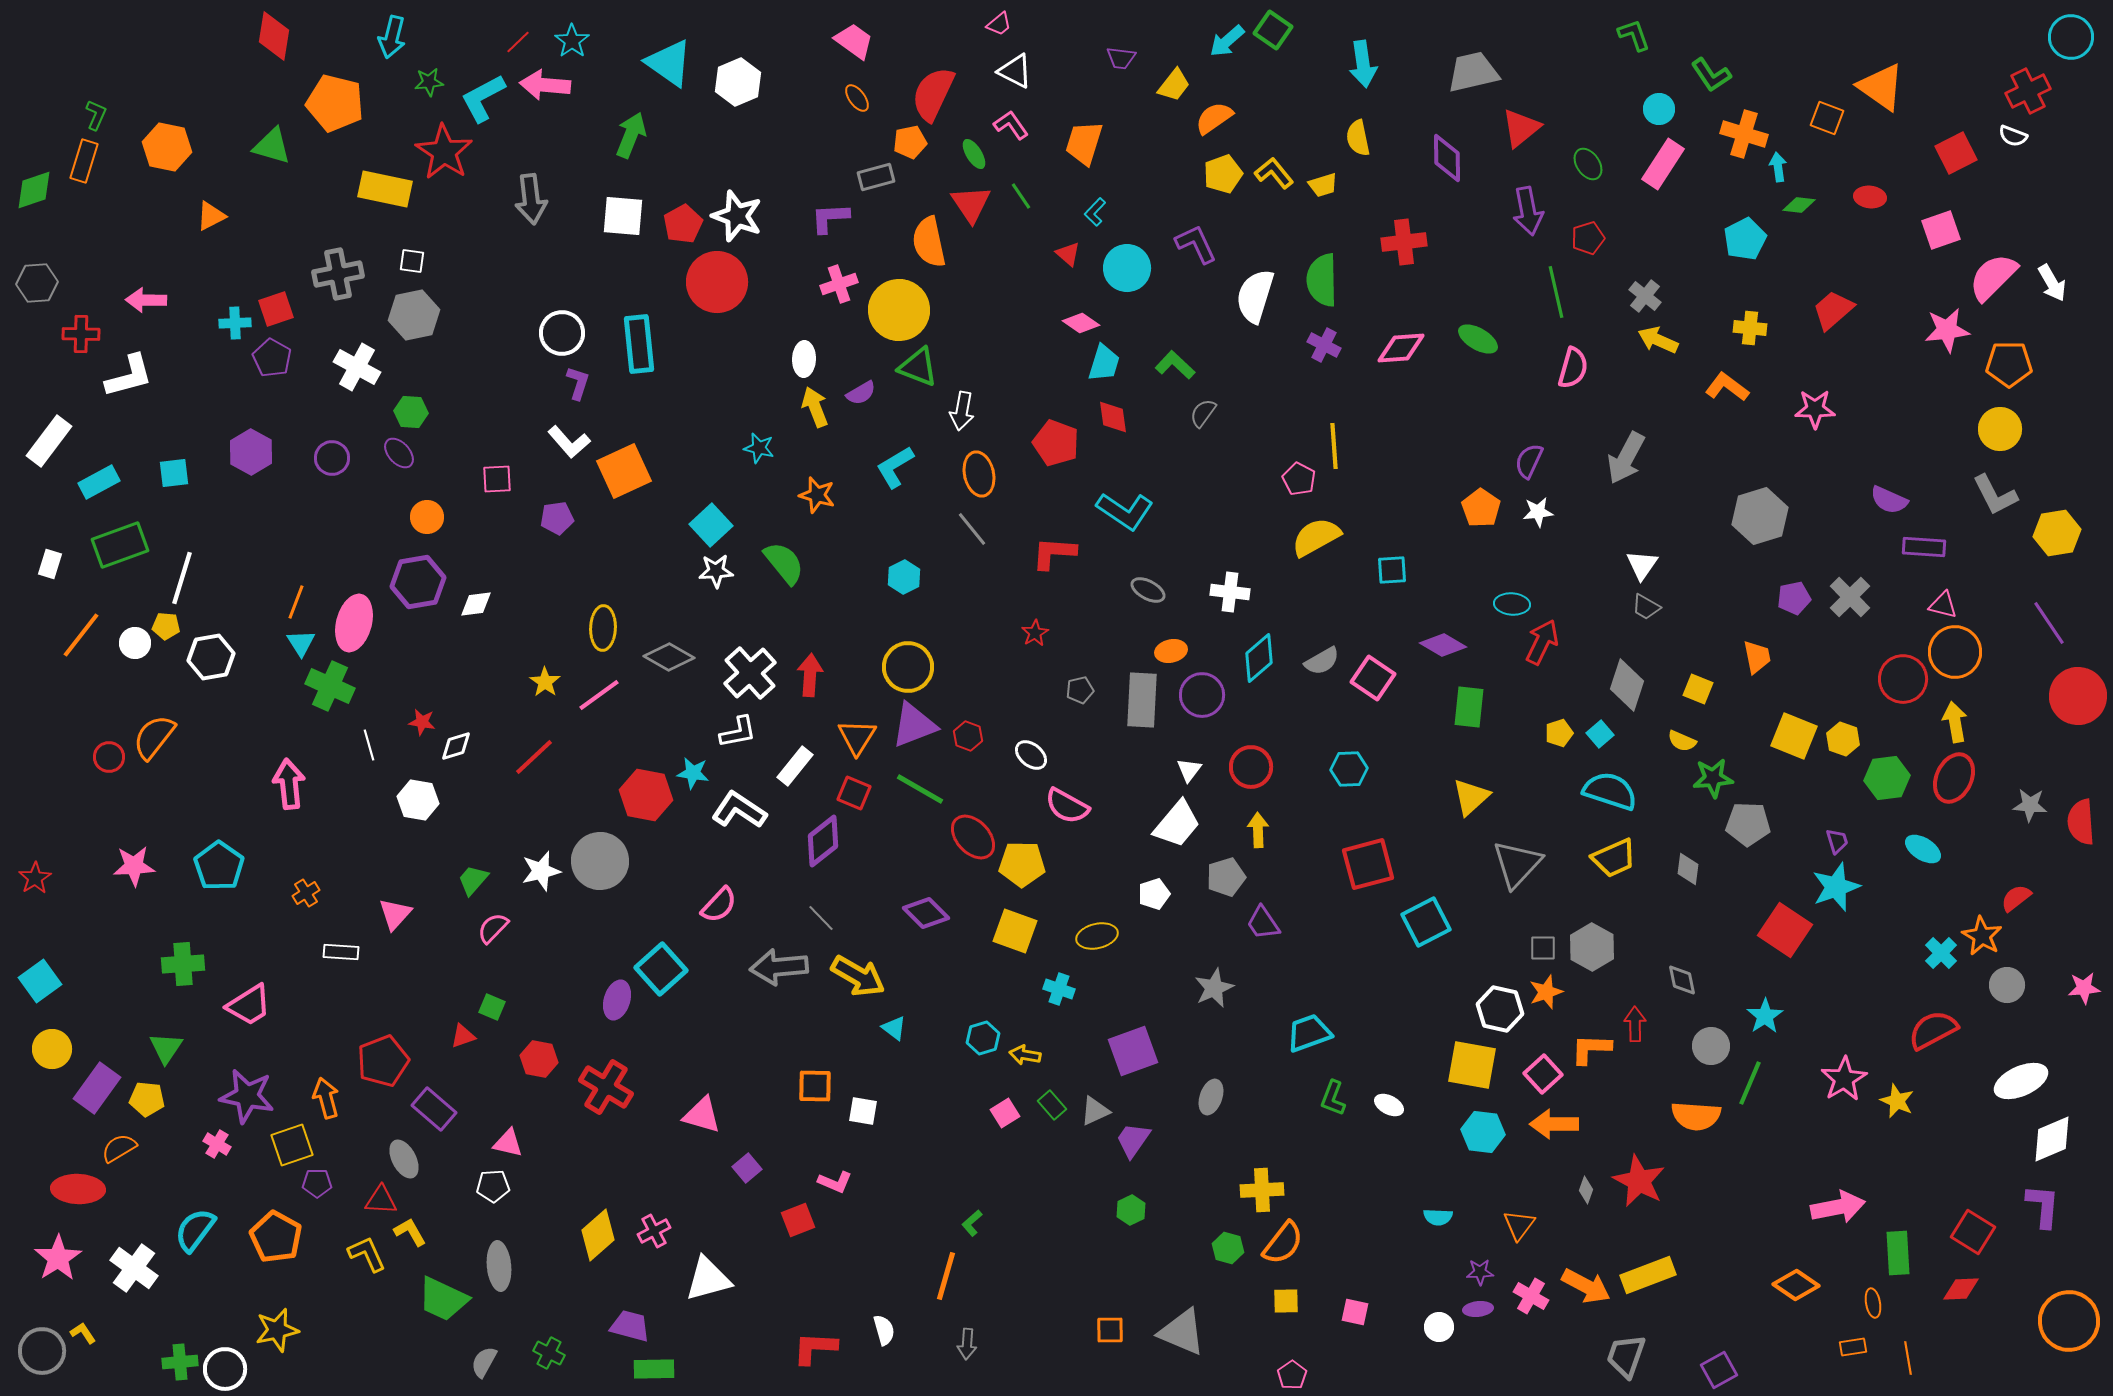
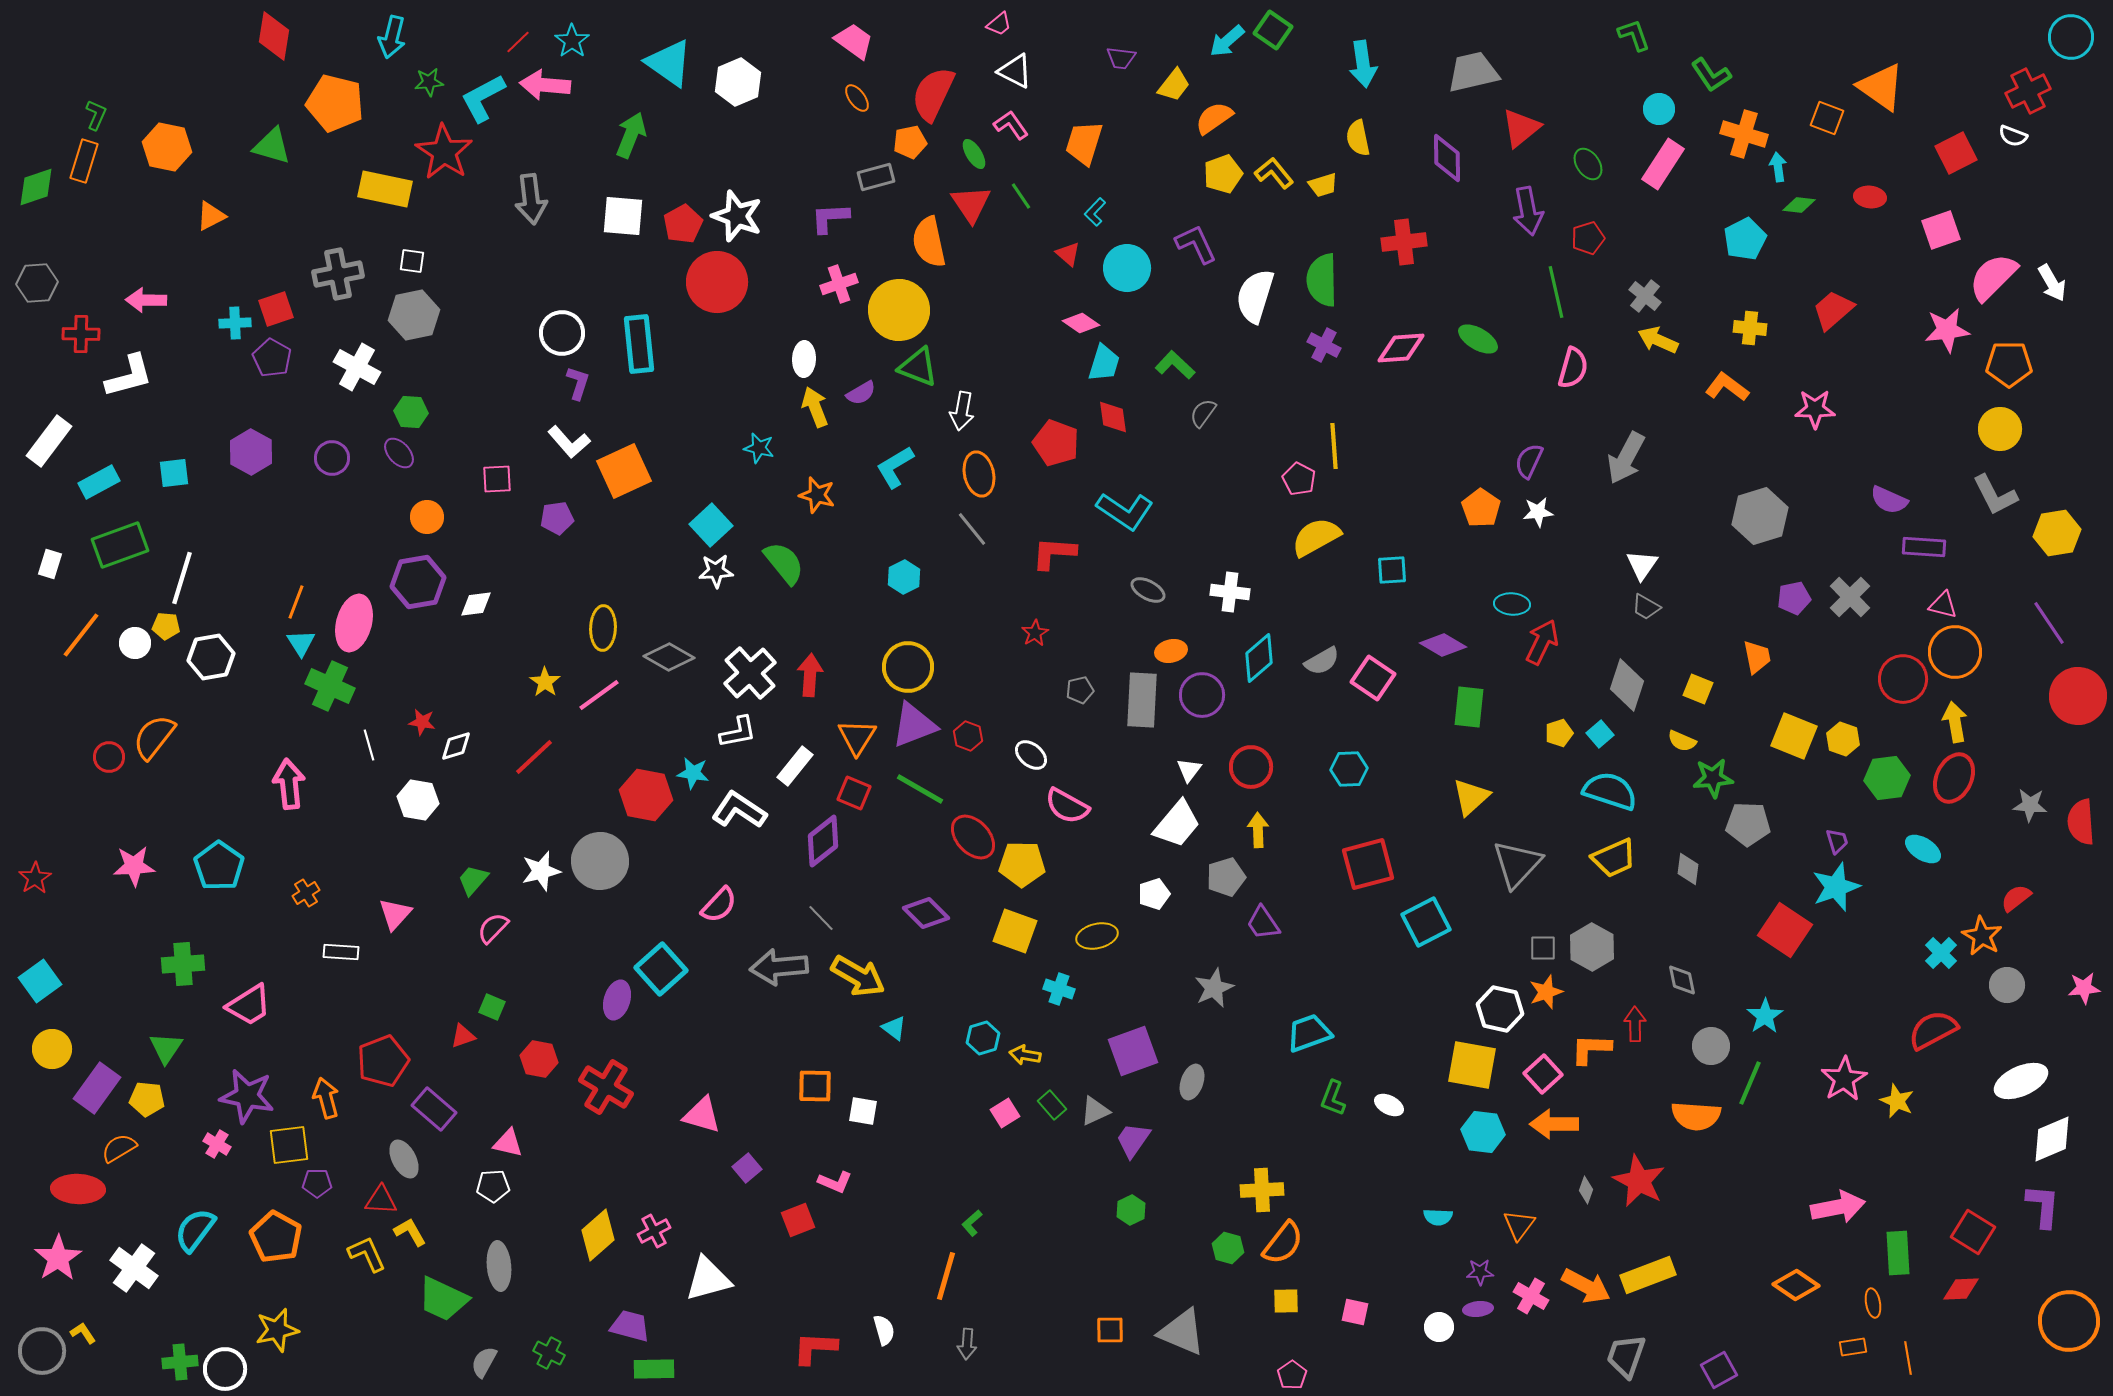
green diamond at (34, 190): moved 2 px right, 3 px up
gray ellipse at (1211, 1097): moved 19 px left, 15 px up
yellow square at (292, 1145): moved 3 px left; rotated 12 degrees clockwise
